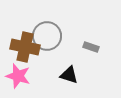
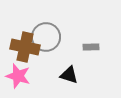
gray circle: moved 1 px left, 1 px down
gray rectangle: rotated 21 degrees counterclockwise
